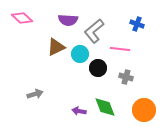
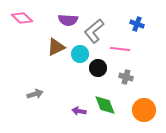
green diamond: moved 2 px up
